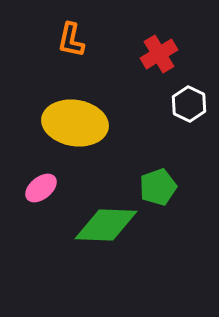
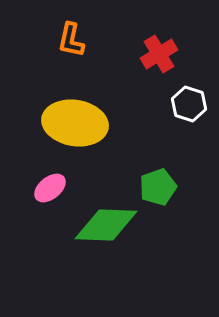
white hexagon: rotated 8 degrees counterclockwise
pink ellipse: moved 9 px right
